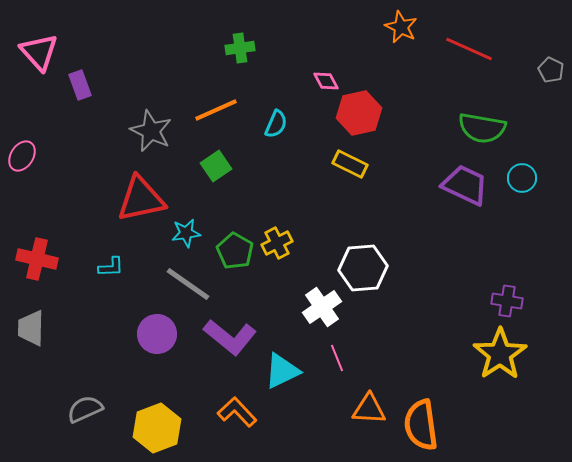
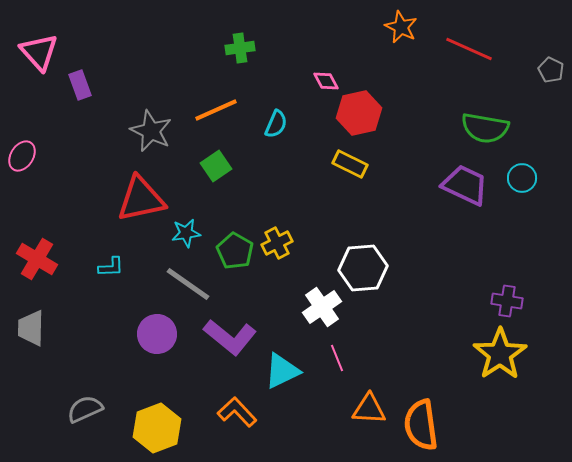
green semicircle: moved 3 px right
red cross: rotated 18 degrees clockwise
